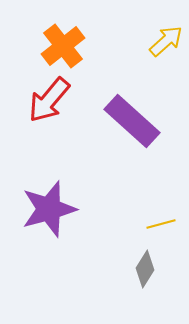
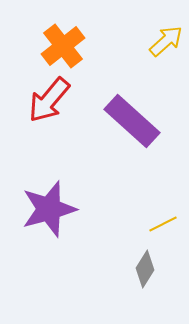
yellow line: moved 2 px right; rotated 12 degrees counterclockwise
